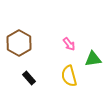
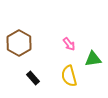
black rectangle: moved 4 px right
